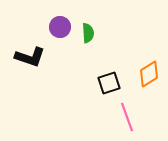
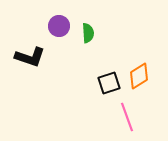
purple circle: moved 1 px left, 1 px up
orange diamond: moved 10 px left, 2 px down
